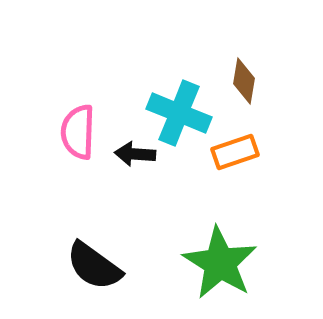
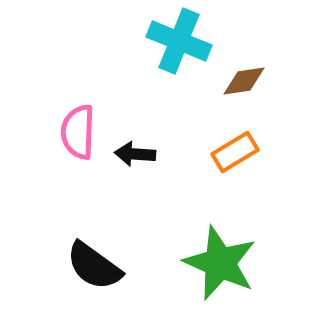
brown diamond: rotated 72 degrees clockwise
cyan cross: moved 72 px up
orange rectangle: rotated 12 degrees counterclockwise
green star: rotated 8 degrees counterclockwise
